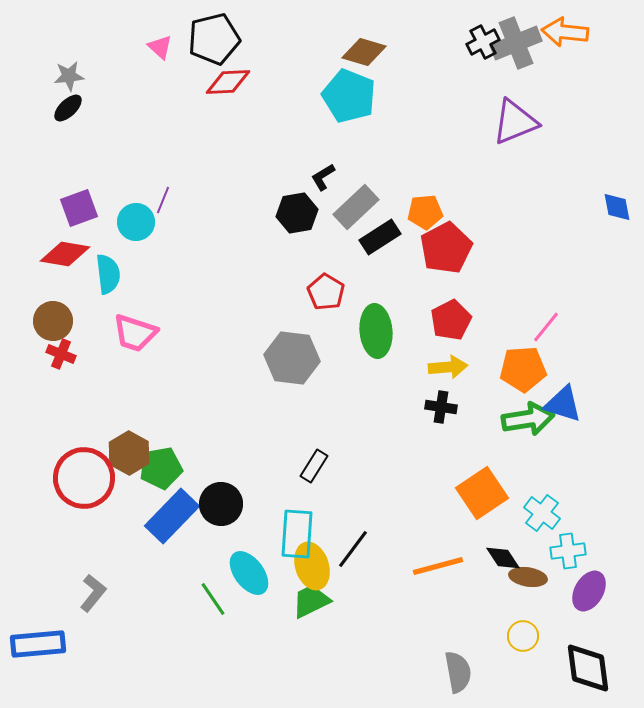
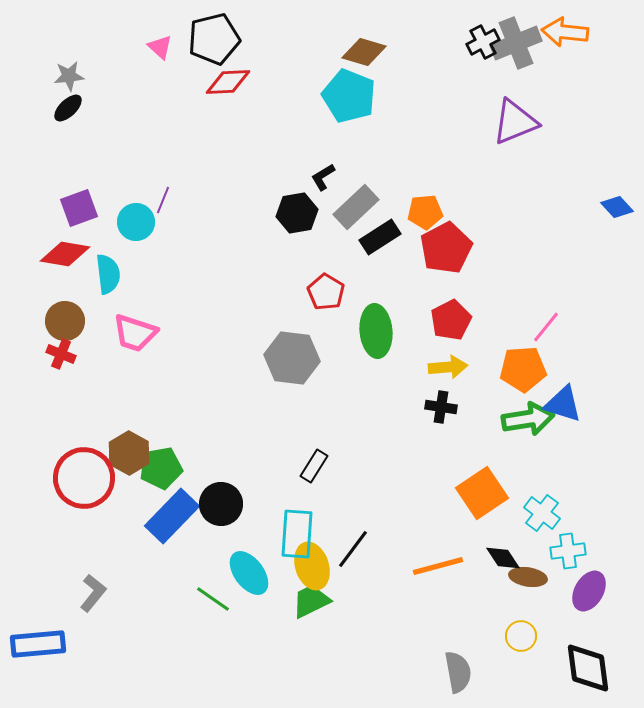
blue diamond at (617, 207): rotated 32 degrees counterclockwise
brown circle at (53, 321): moved 12 px right
green line at (213, 599): rotated 21 degrees counterclockwise
yellow circle at (523, 636): moved 2 px left
